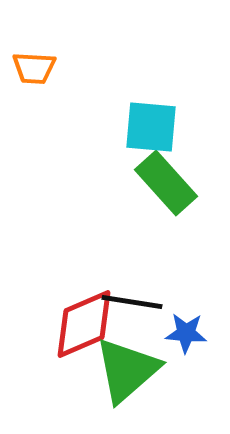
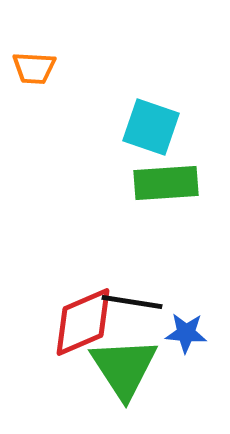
cyan square: rotated 14 degrees clockwise
green rectangle: rotated 52 degrees counterclockwise
red diamond: moved 1 px left, 2 px up
green triangle: moved 3 px left, 2 px up; rotated 22 degrees counterclockwise
